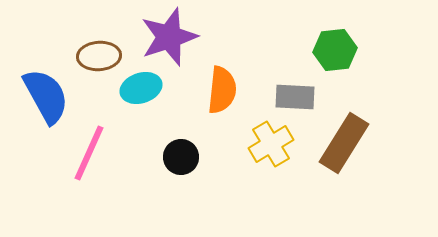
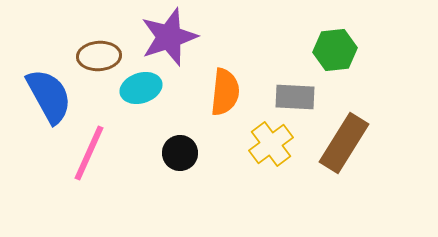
orange semicircle: moved 3 px right, 2 px down
blue semicircle: moved 3 px right
yellow cross: rotated 6 degrees counterclockwise
black circle: moved 1 px left, 4 px up
